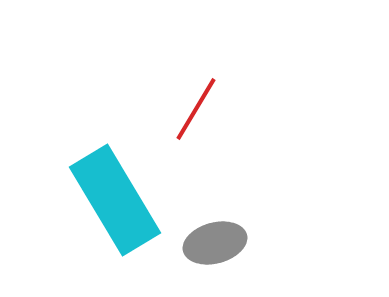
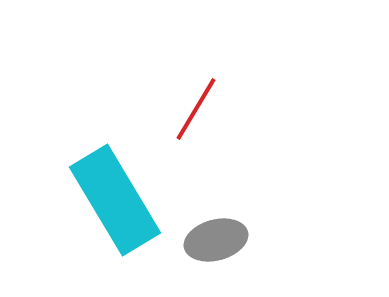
gray ellipse: moved 1 px right, 3 px up
